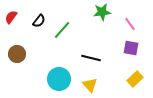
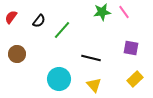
pink line: moved 6 px left, 12 px up
yellow triangle: moved 4 px right
